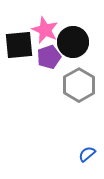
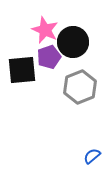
black square: moved 3 px right, 25 px down
gray hexagon: moved 1 px right, 2 px down; rotated 8 degrees clockwise
blue semicircle: moved 5 px right, 2 px down
